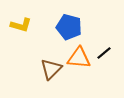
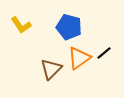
yellow L-shape: rotated 40 degrees clockwise
orange triangle: rotated 40 degrees counterclockwise
